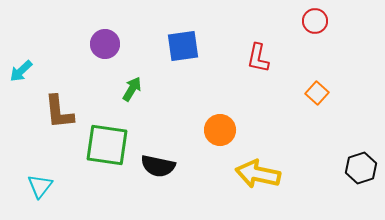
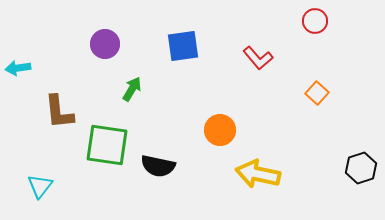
red L-shape: rotated 52 degrees counterclockwise
cyan arrow: moved 3 px left, 3 px up; rotated 35 degrees clockwise
